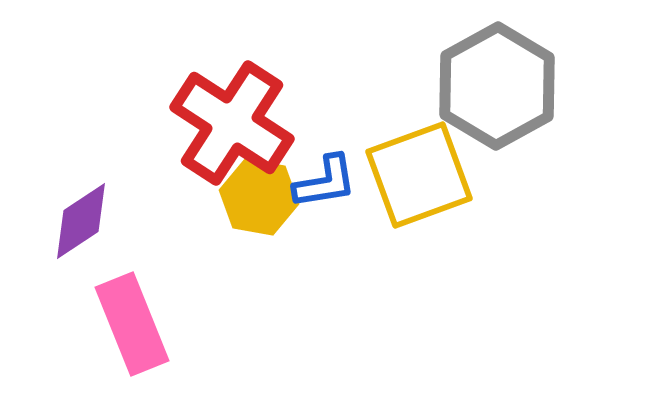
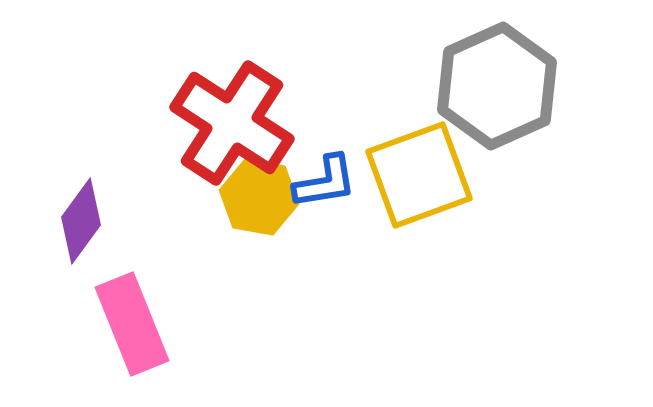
gray hexagon: rotated 5 degrees clockwise
purple diamond: rotated 20 degrees counterclockwise
